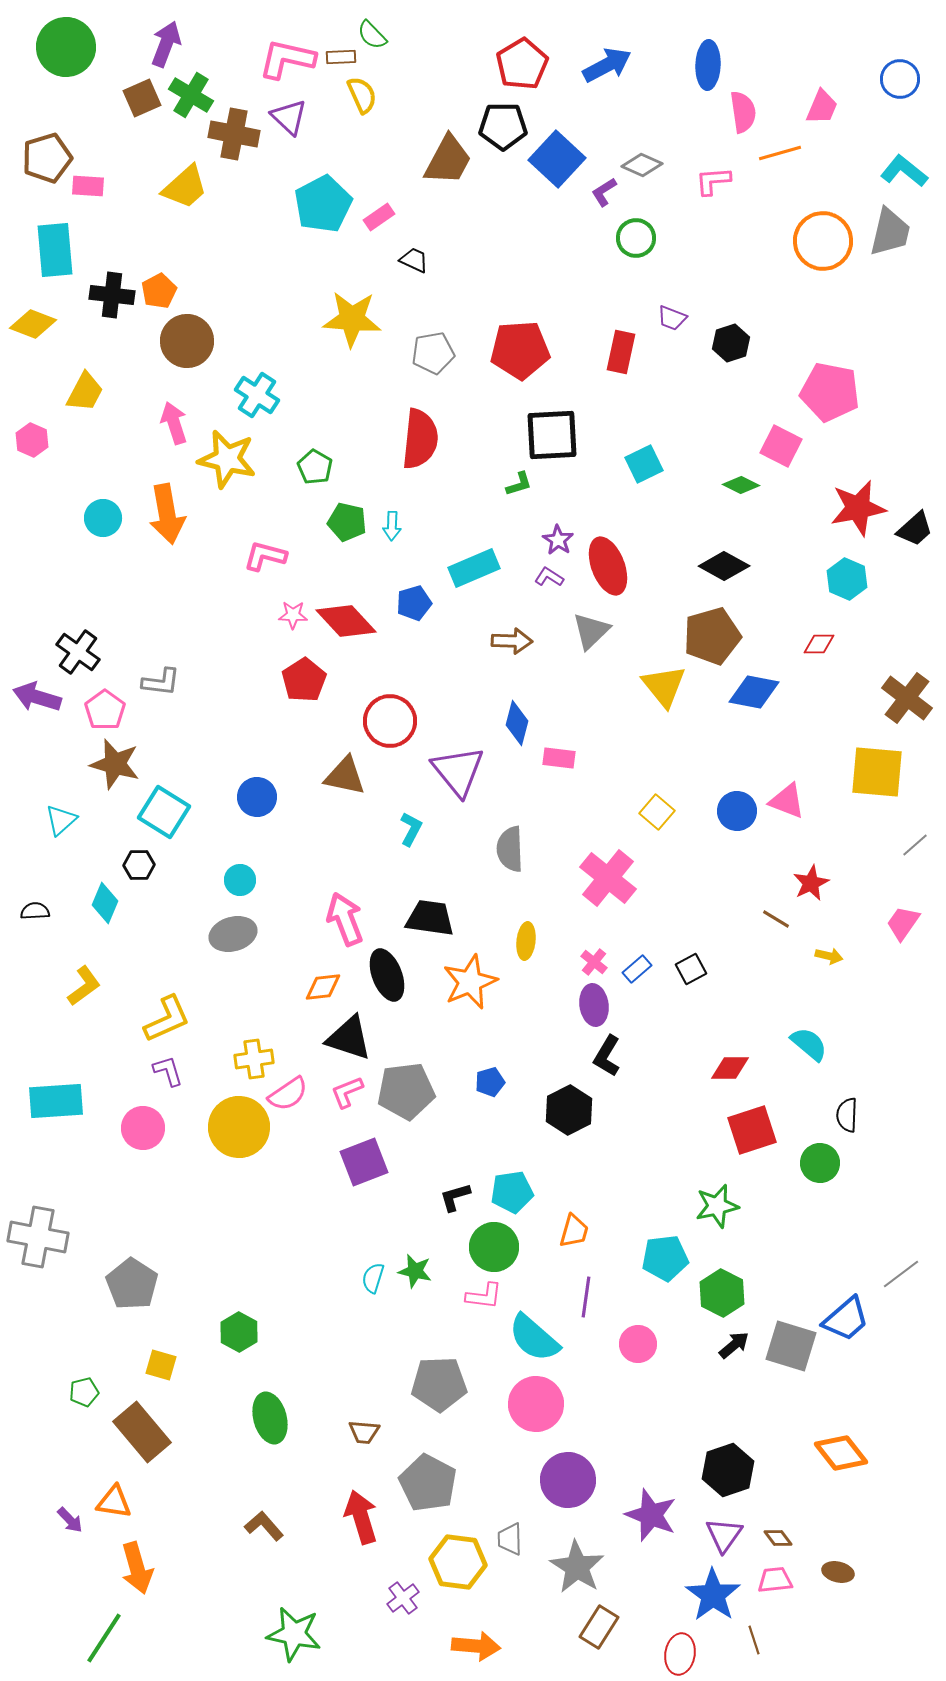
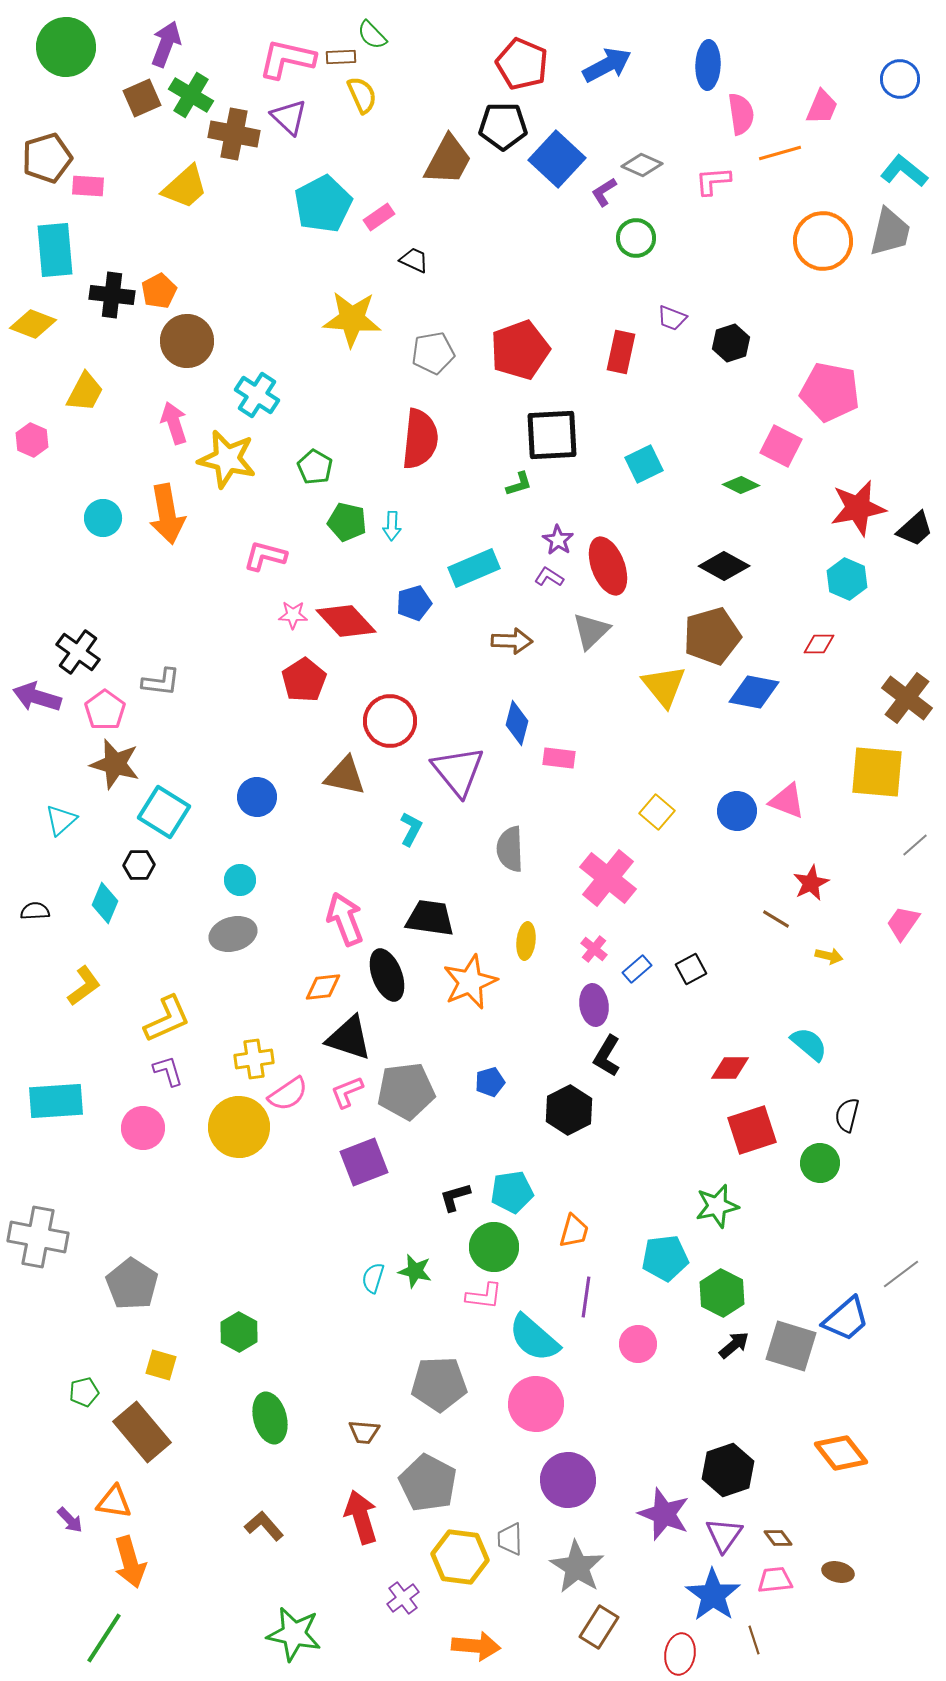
red pentagon at (522, 64): rotated 18 degrees counterclockwise
pink semicircle at (743, 112): moved 2 px left, 2 px down
red pentagon at (520, 350): rotated 16 degrees counterclockwise
pink cross at (594, 962): moved 13 px up
black semicircle at (847, 1115): rotated 12 degrees clockwise
purple star at (651, 1515): moved 13 px right, 1 px up
yellow hexagon at (458, 1562): moved 2 px right, 5 px up
orange arrow at (137, 1568): moved 7 px left, 6 px up
